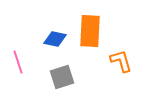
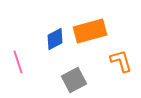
orange rectangle: rotated 72 degrees clockwise
blue diamond: rotated 40 degrees counterclockwise
gray square: moved 12 px right, 3 px down; rotated 10 degrees counterclockwise
